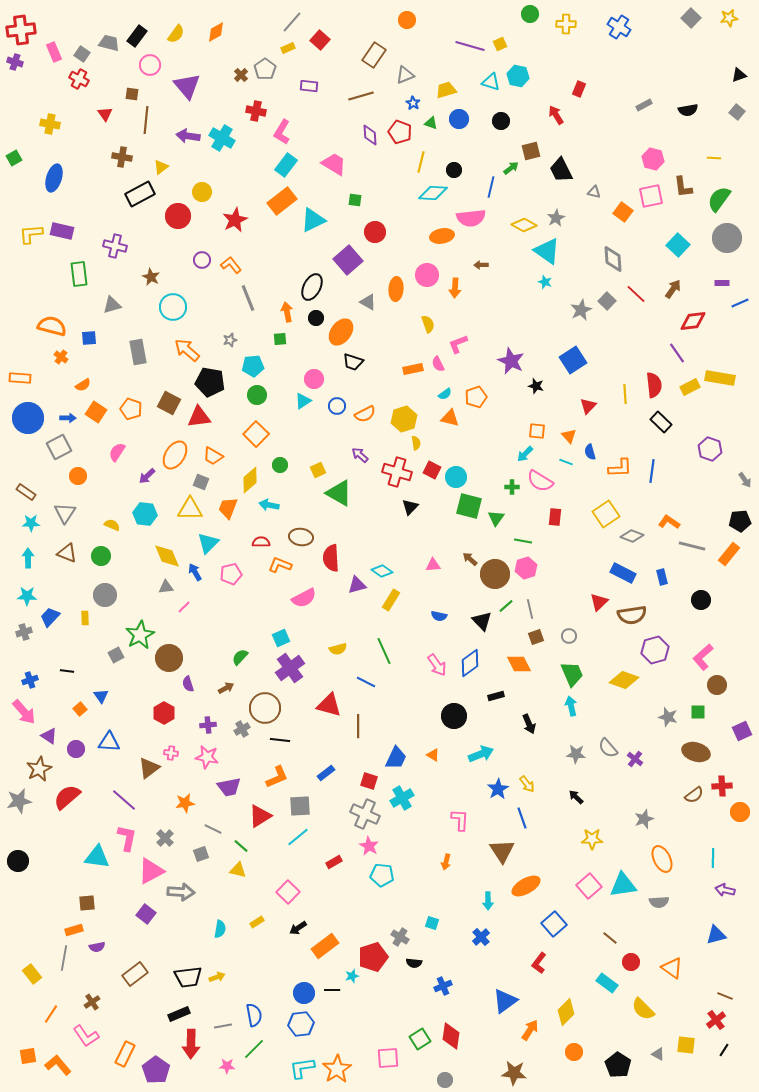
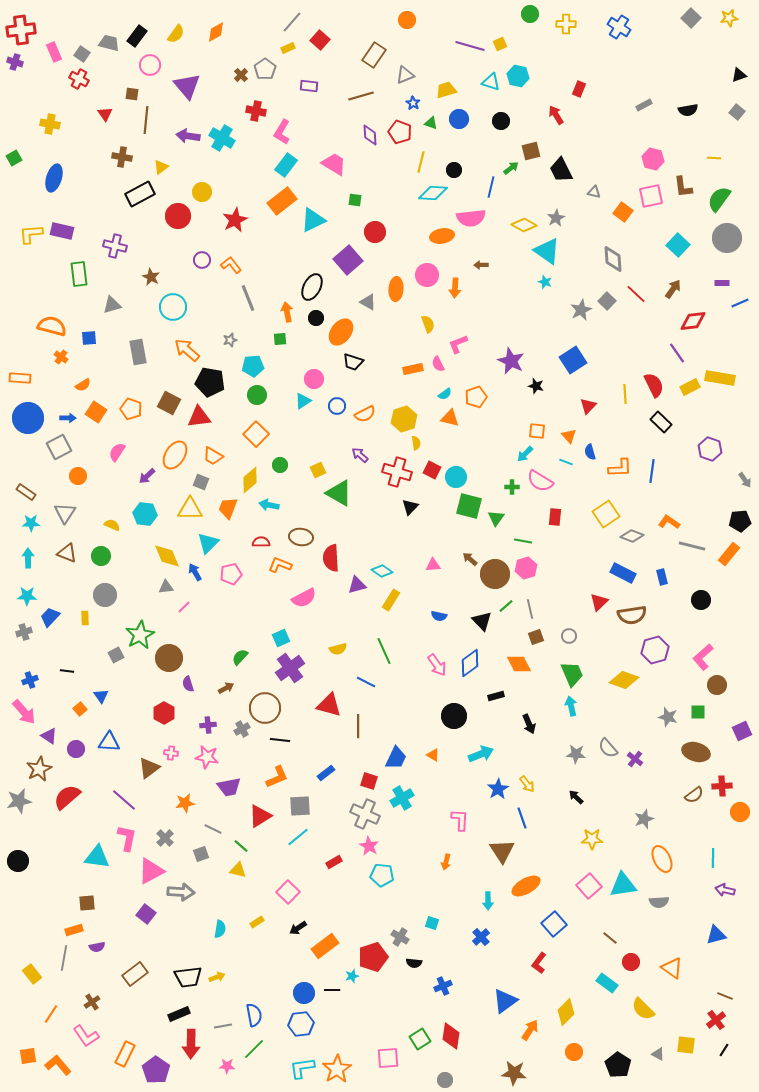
red semicircle at (654, 385): rotated 20 degrees counterclockwise
